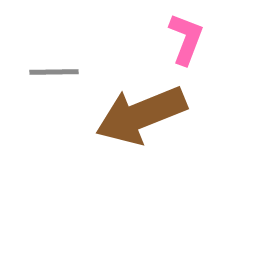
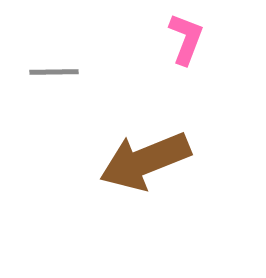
brown arrow: moved 4 px right, 46 px down
